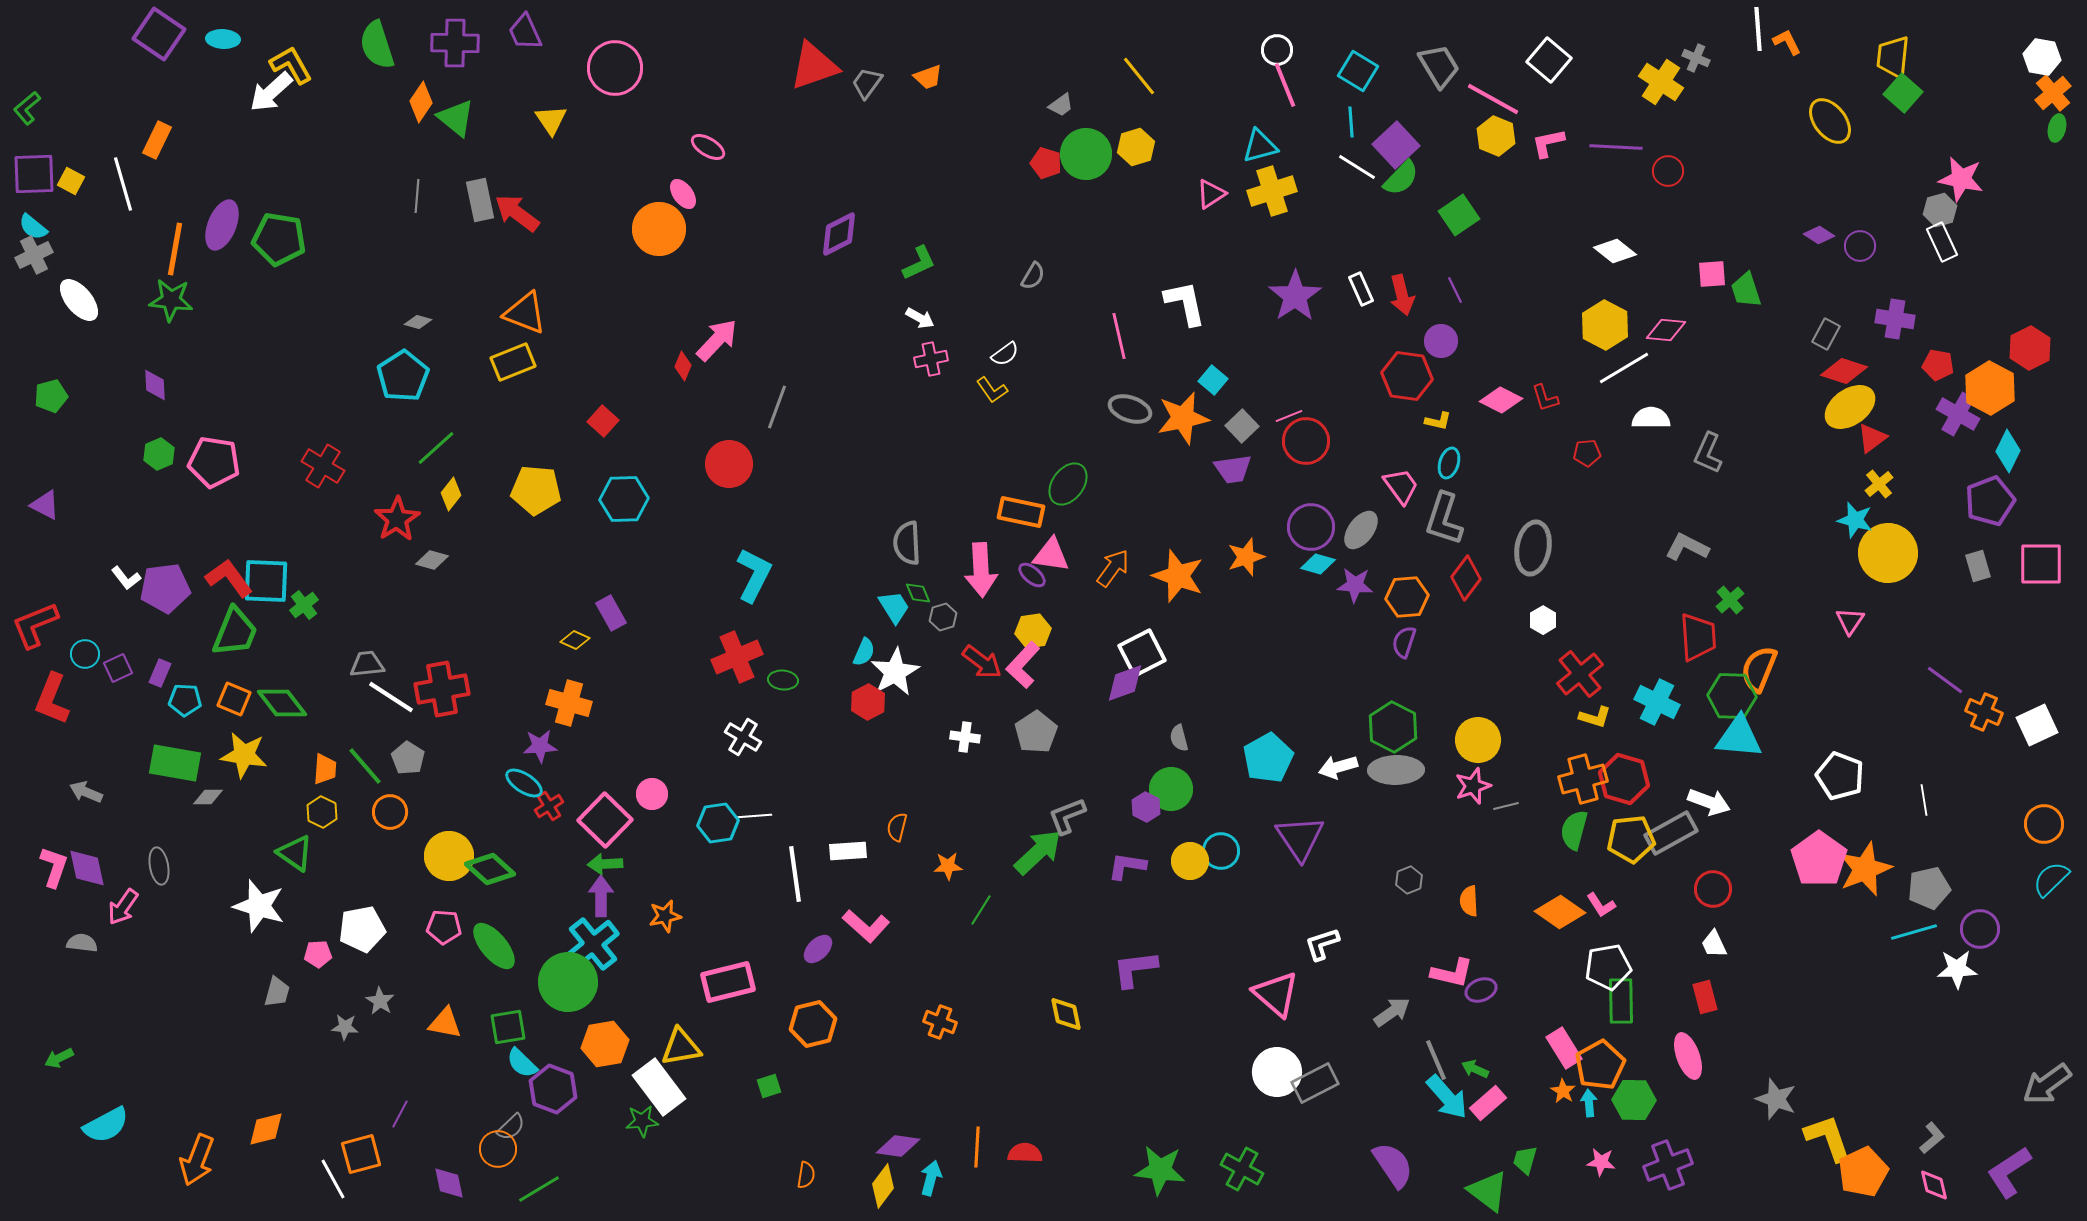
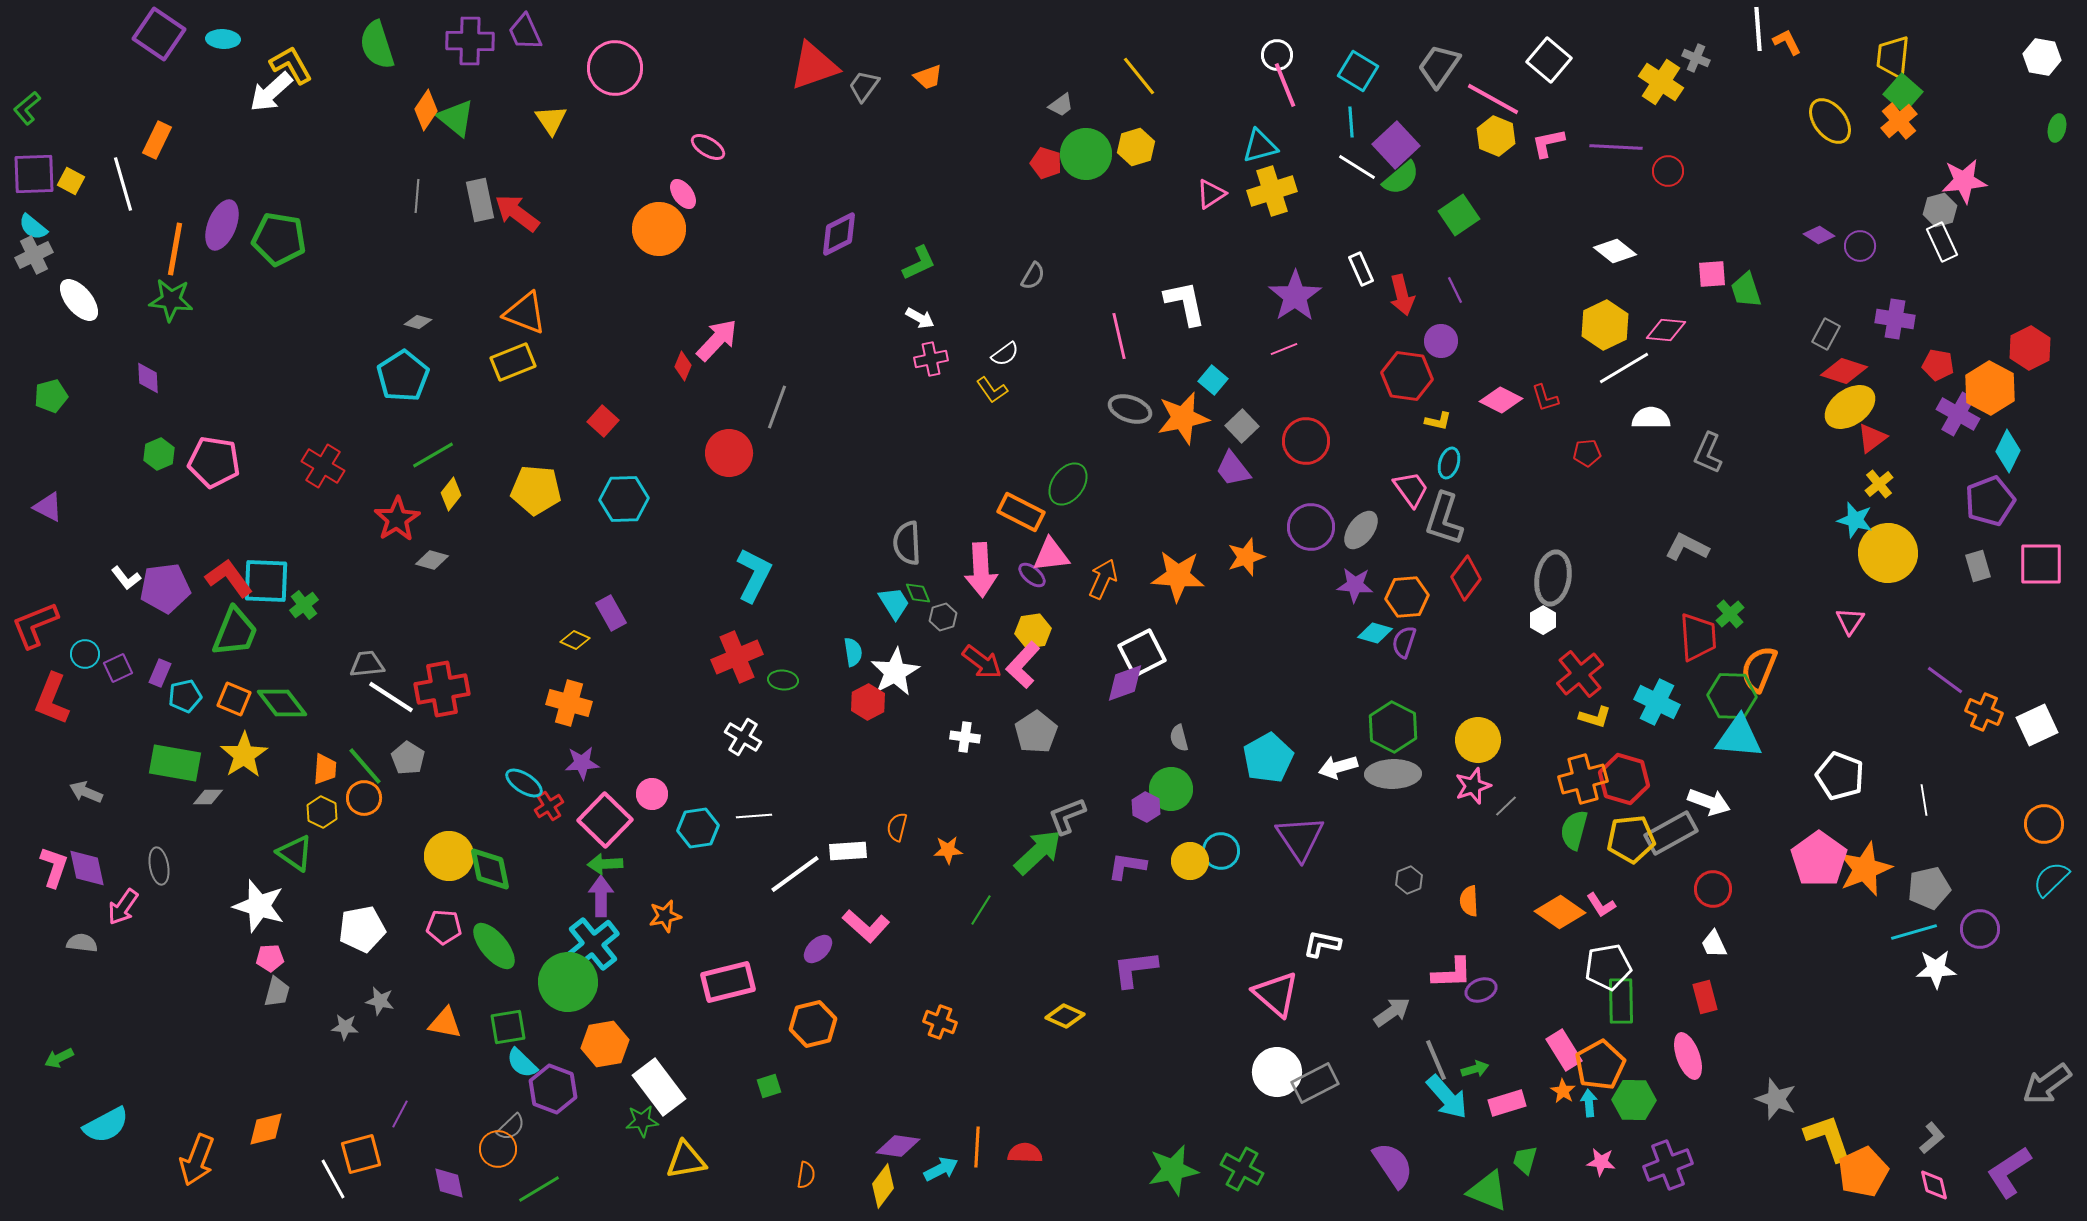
purple cross at (455, 43): moved 15 px right, 2 px up
white circle at (1277, 50): moved 5 px down
gray trapezoid at (1439, 66): rotated 114 degrees counterclockwise
gray trapezoid at (867, 83): moved 3 px left, 3 px down
orange cross at (2053, 93): moved 154 px left, 28 px down
orange diamond at (421, 102): moved 5 px right, 8 px down
green semicircle at (1401, 178): rotated 6 degrees clockwise
pink star at (1961, 179): moved 3 px right, 2 px down; rotated 18 degrees counterclockwise
white rectangle at (1361, 289): moved 20 px up
yellow hexagon at (1605, 325): rotated 6 degrees clockwise
purple diamond at (155, 385): moved 7 px left, 7 px up
pink line at (1289, 416): moved 5 px left, 67 px up
green line at (436, 448): moved 3 px left, 7 px down; rotated 12 degrees clockwise
red circle at (729, 464): moved 11 px up
purple trapezoid at (1233, 469): rotated 60 degrees clockwise
pink trapezoid at (1401, 486): moved 10 px right, 3 px down
purple triangle at (45, 505): moved 3 px right, 2 px down
orange rectangle at (1021, 512): rotated 15 degrees clockwise
gray ellipse at (1533, 548): moved 20 px right, 30 px down
pink triangle at (1051, 555): rotated 15 degrees counterclockwise
cyan diamond at (1318, 564): moved 57 px right, 69 px down
orange arrow at (1113, 568): moved 10 px left, 11 px down; rotated 12 degrees counterclockwise
orange star at (1178, 576): rotated 16 degrees counterclockwise
green cross at (1730, 600): moved 14 px down
cyan trapezoid at (894, 607): moved 4 px up
cyan semicircle at (864, 652): moved 11 px left; rotated 32 degrees counterclockwise
cyan pentagon at (185, 700): moved 4 px up; rotated 16 degrees counterclockwise
purple star at (540, 746): moved 42 px right, 17 px down
yellow star at (244, 755): rotated 30 degrees clockwise
gray ellipse at (1396, 770): moved 3 px left, 4 px down
gray line at (1506, 806): rotated 30 degrees counterclockwise
orange circle at (390, 812): moved 26 px left, 14 px up
cyan hexagon at (718, 823): moved 20 px left, 5 px down
orange star at (948, 866): moved 16 px up
green diamond at (490, 869): rotated 36 degrees clockwise
white line at (795, 874): rotated 62 degrees clockwise
white L-shape at (1322, 944): rotated 30 degrees clockwise
pink pentagon at (318, 954): moved 48 px left, 4 px down
white star at (1957, 969): moved 21 px left
pink L-shape at (1452, 973): rotated 15 degrees counterclockwise
gray star at (380, 1001): rotated 20 degrees counterclockwise
yellow diamond at (1066, 1014): moved 1 px left, 2 px down; rotated 54 degrees counterclockwise
yellow triangle at (681, 1047): moved 5 px right, 113 px down
pink rectangle at (1564, 1048): moved 2 px down
green arrow at (1475, 1069): rotated 140 degrees clockwise
pink rectangle at (1488, 1103): moved 19 px right; rotated 24 degrees clockwise
green star at (1160, 1170): moved 13 px right; rotated 18 degrees counterclockwise
cyan arrow at (931, 1178): moved 10 px right, 9 px up; rotated 48 degrees clockwise
green triangle at (1488, 1191): rotated 15 degrees counterclockwise
